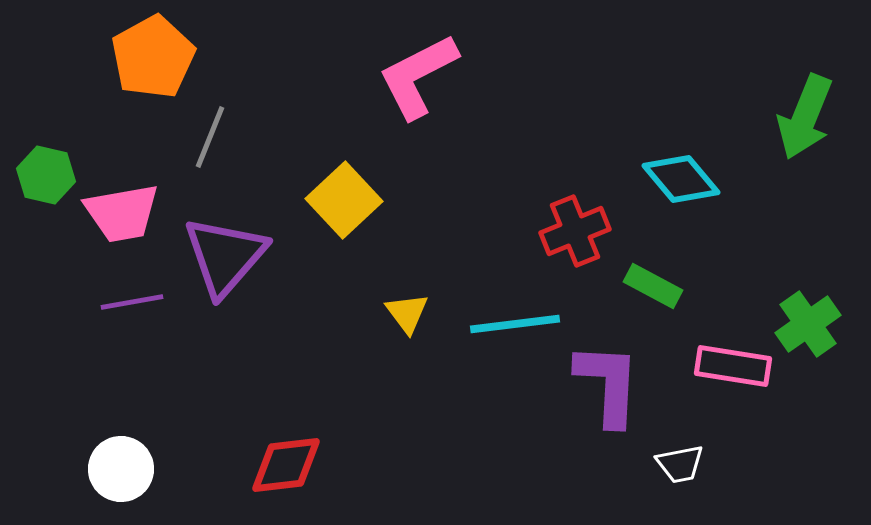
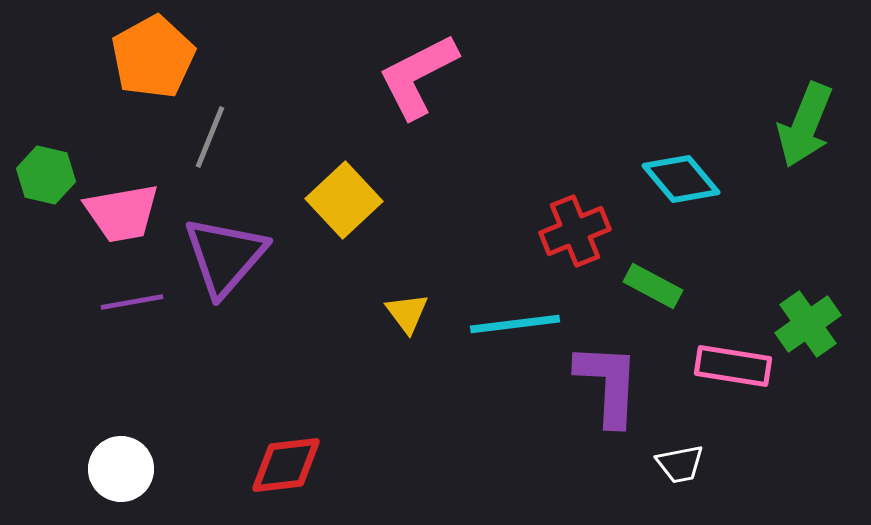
green arrow: moved 8 px down
